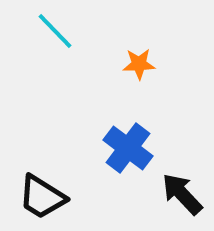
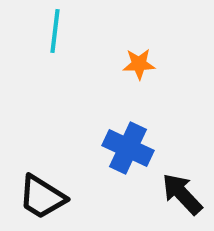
cyan line: rotated 51 degrees clockwise
blue cross: rotated 12 degrees counterclockwise
